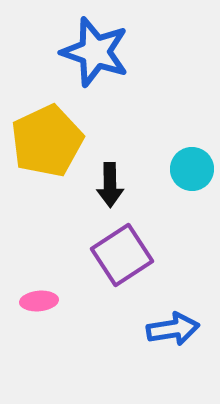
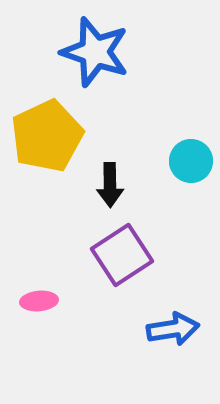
yellow pentagon: moved 5 px up
cyan circle: moved 1 px left, 8 px up
